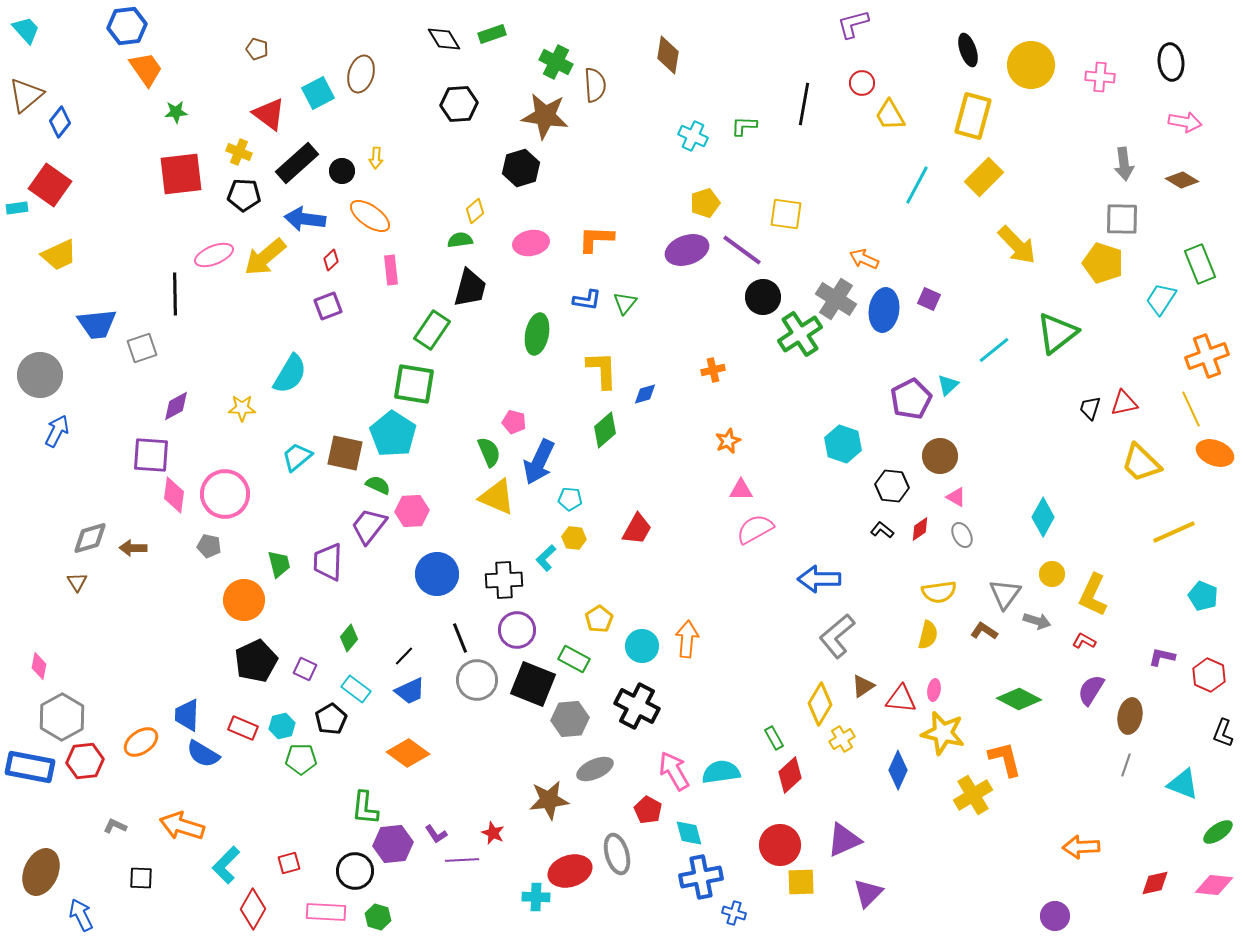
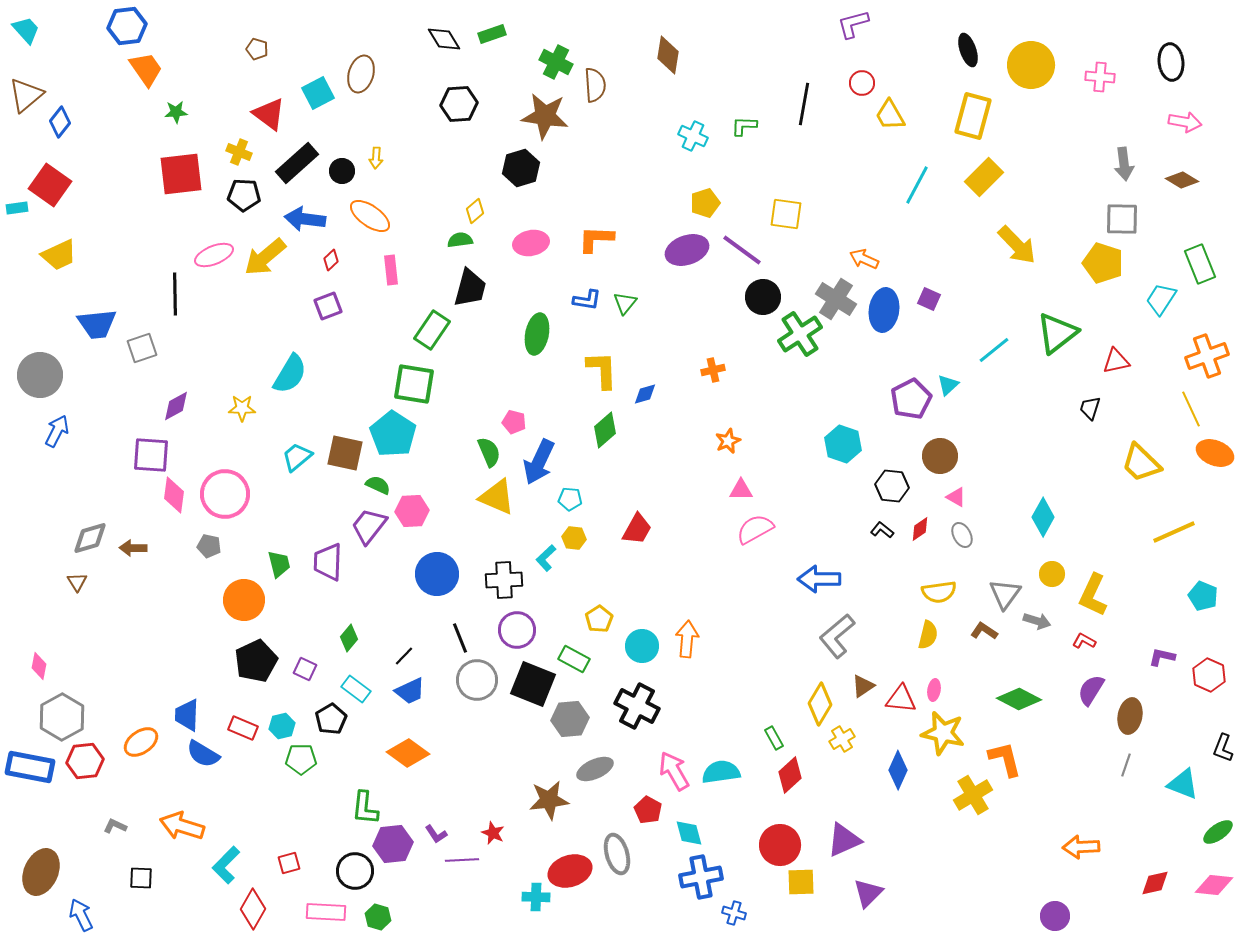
red triangle at (1124, 403): moved 8 px left, 42 px up
black L-shape at (1223, 733): moved 15 px down
